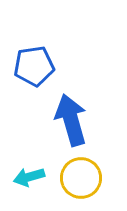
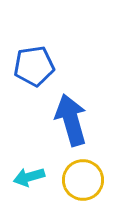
yellow circle: moved 2 px right, 2 px down
